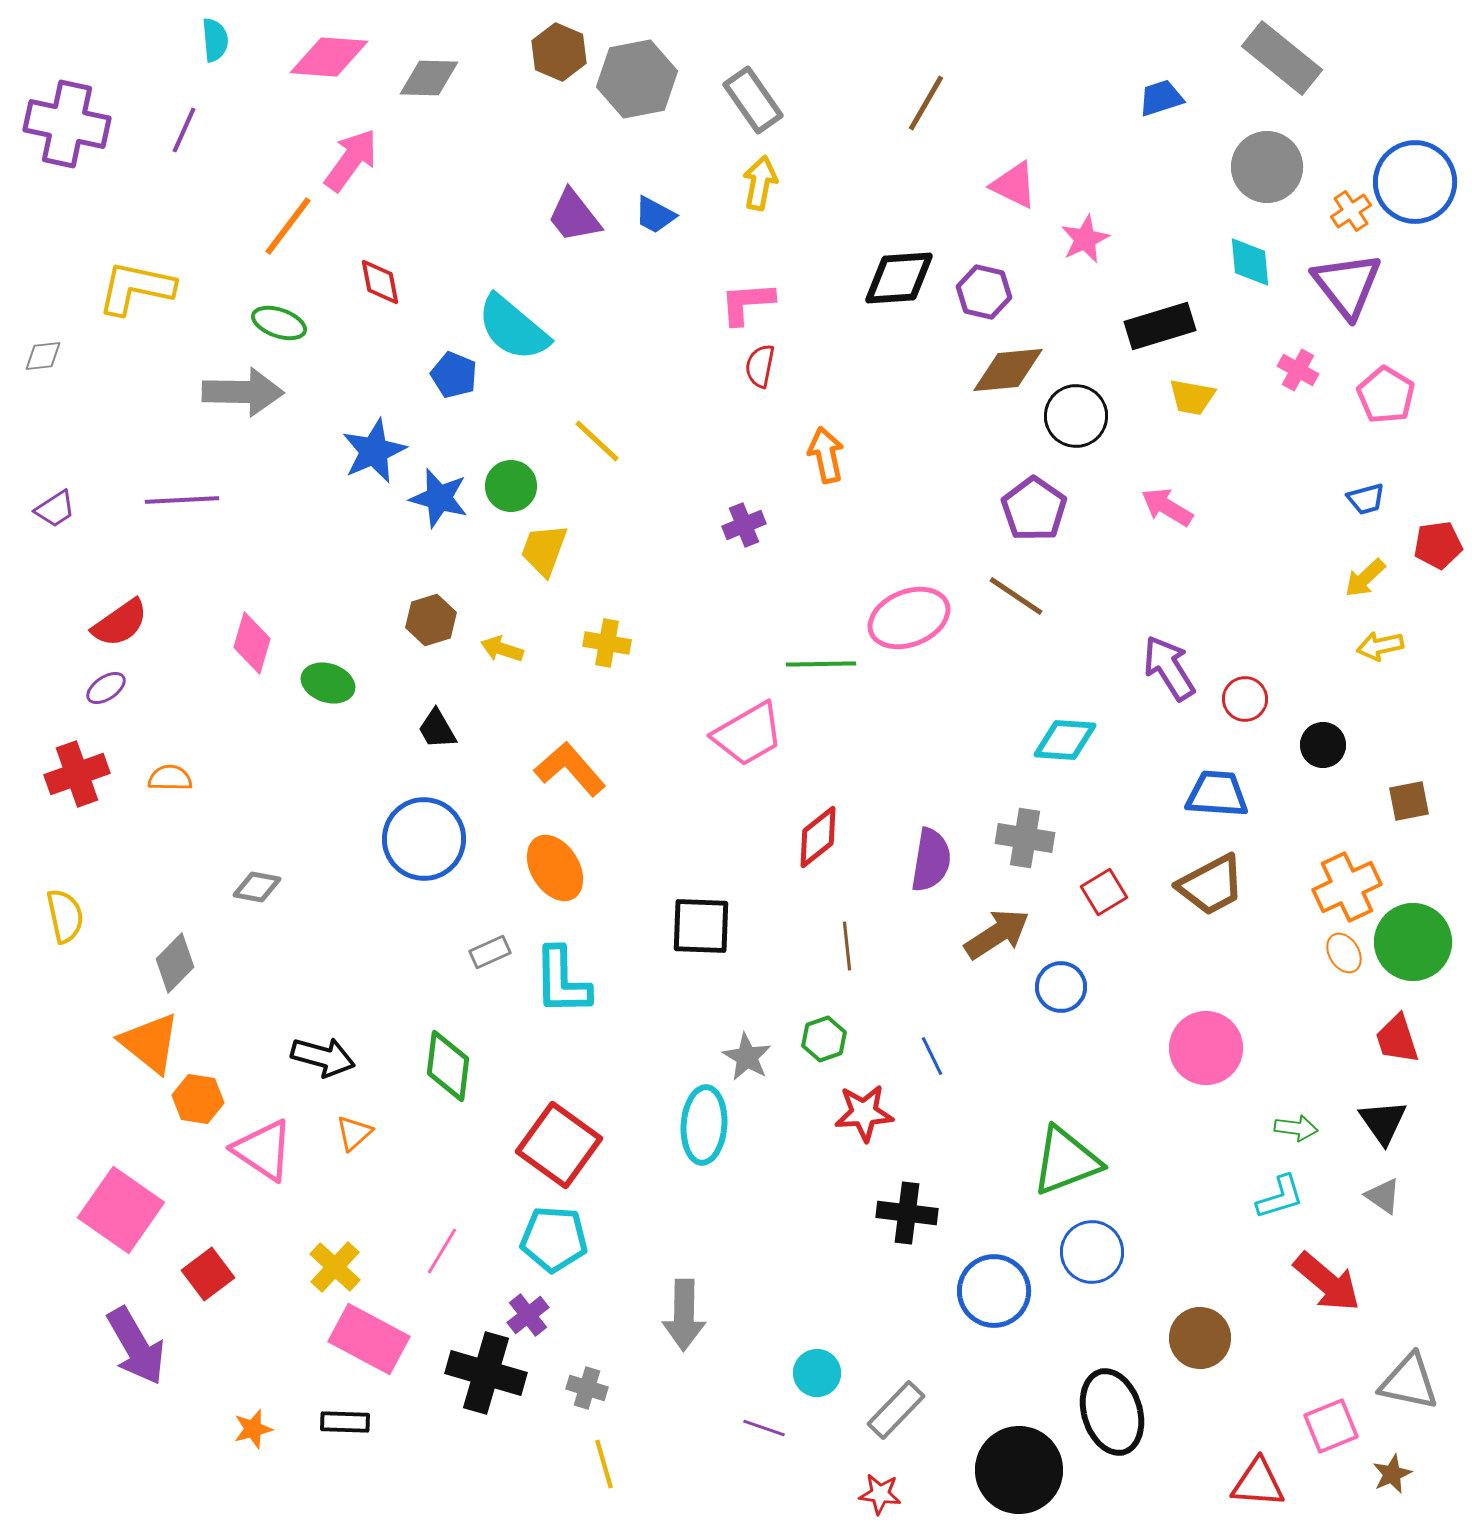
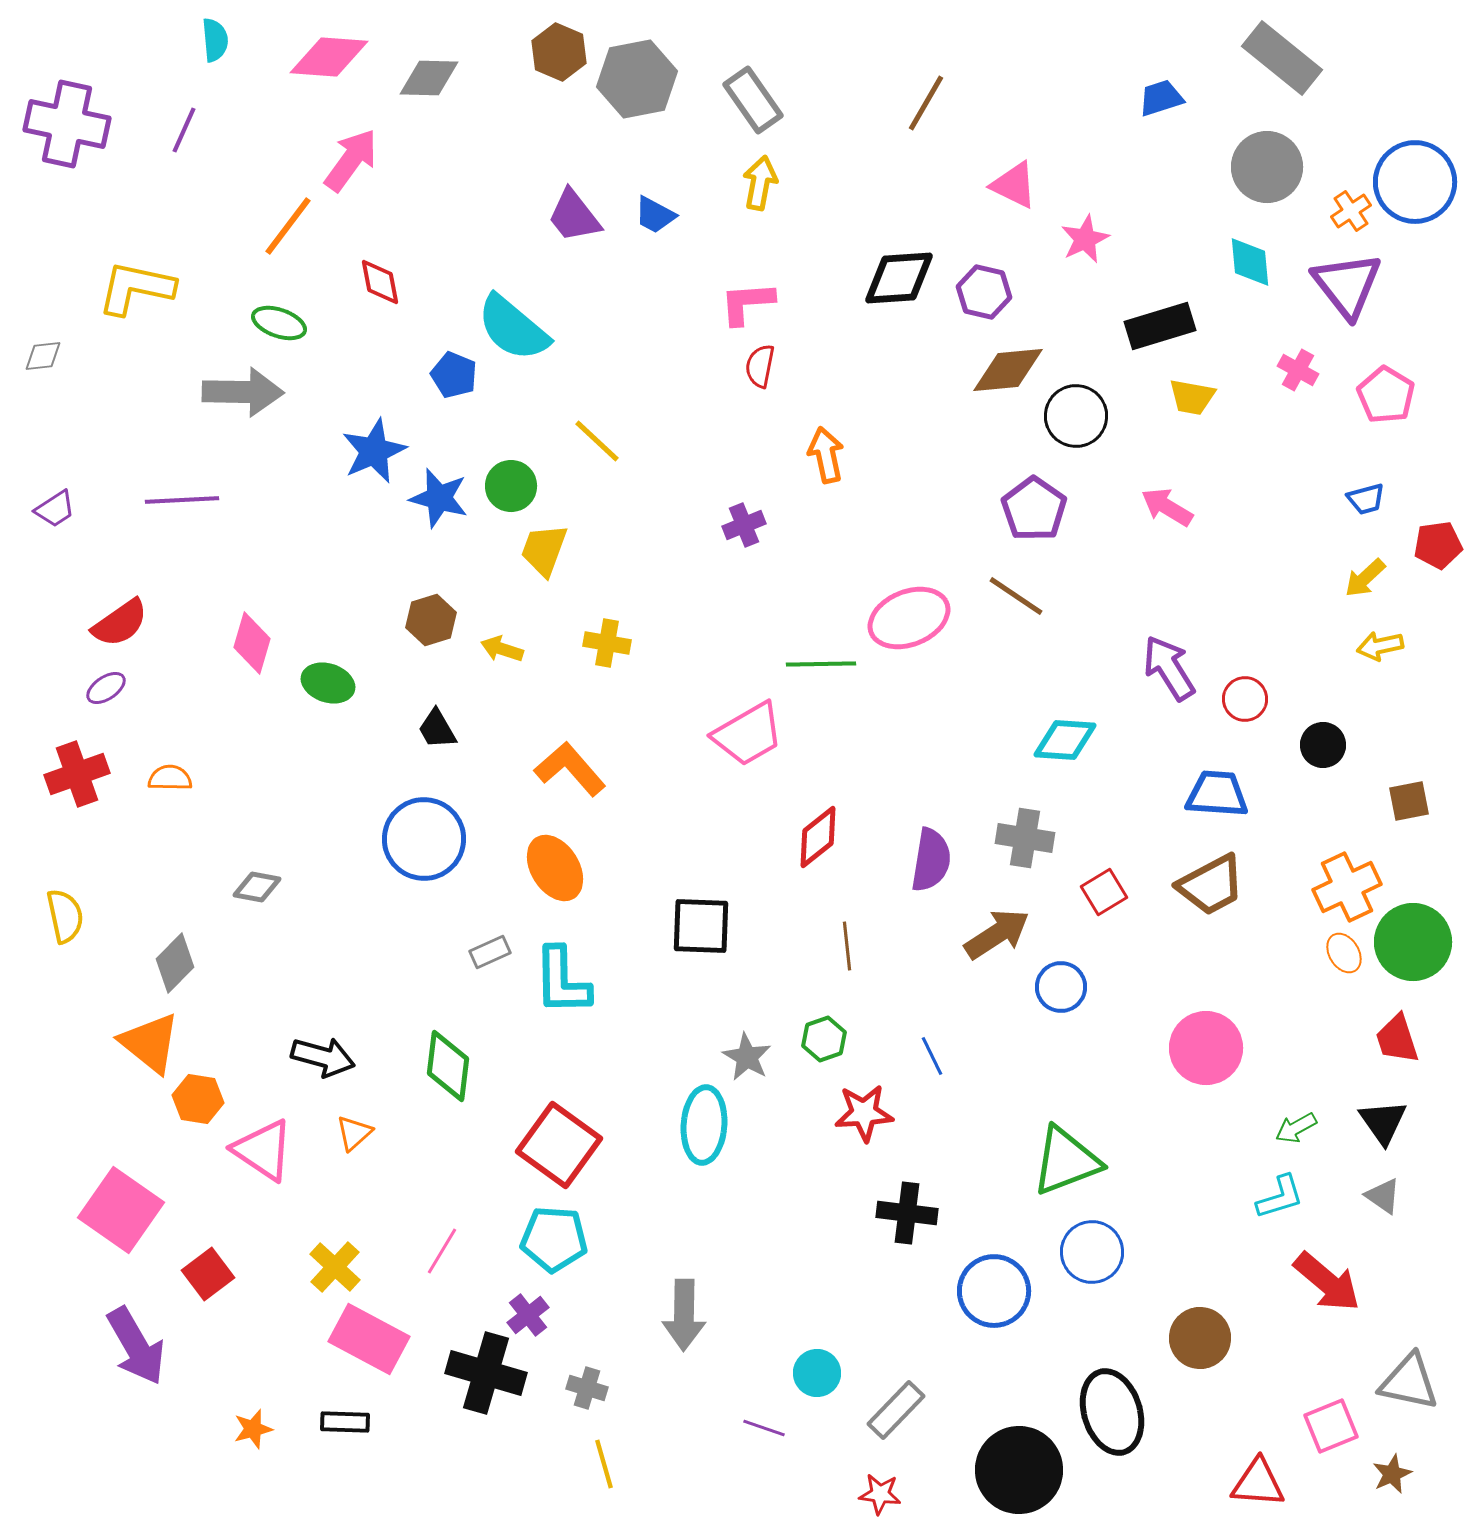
green arrow at (1296, 1128): rotated 144 degrees clockwise
